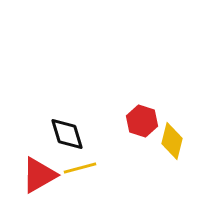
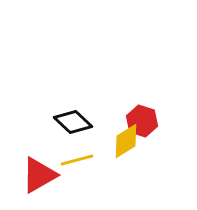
black diamond: moved 6 px right, 12 px up; rotated 30 degrees counterclockwise
yellow diamond: moved 46 px left; rotated 45 degrees clockwise
yellow line: moved 3 px left, 8 px up
